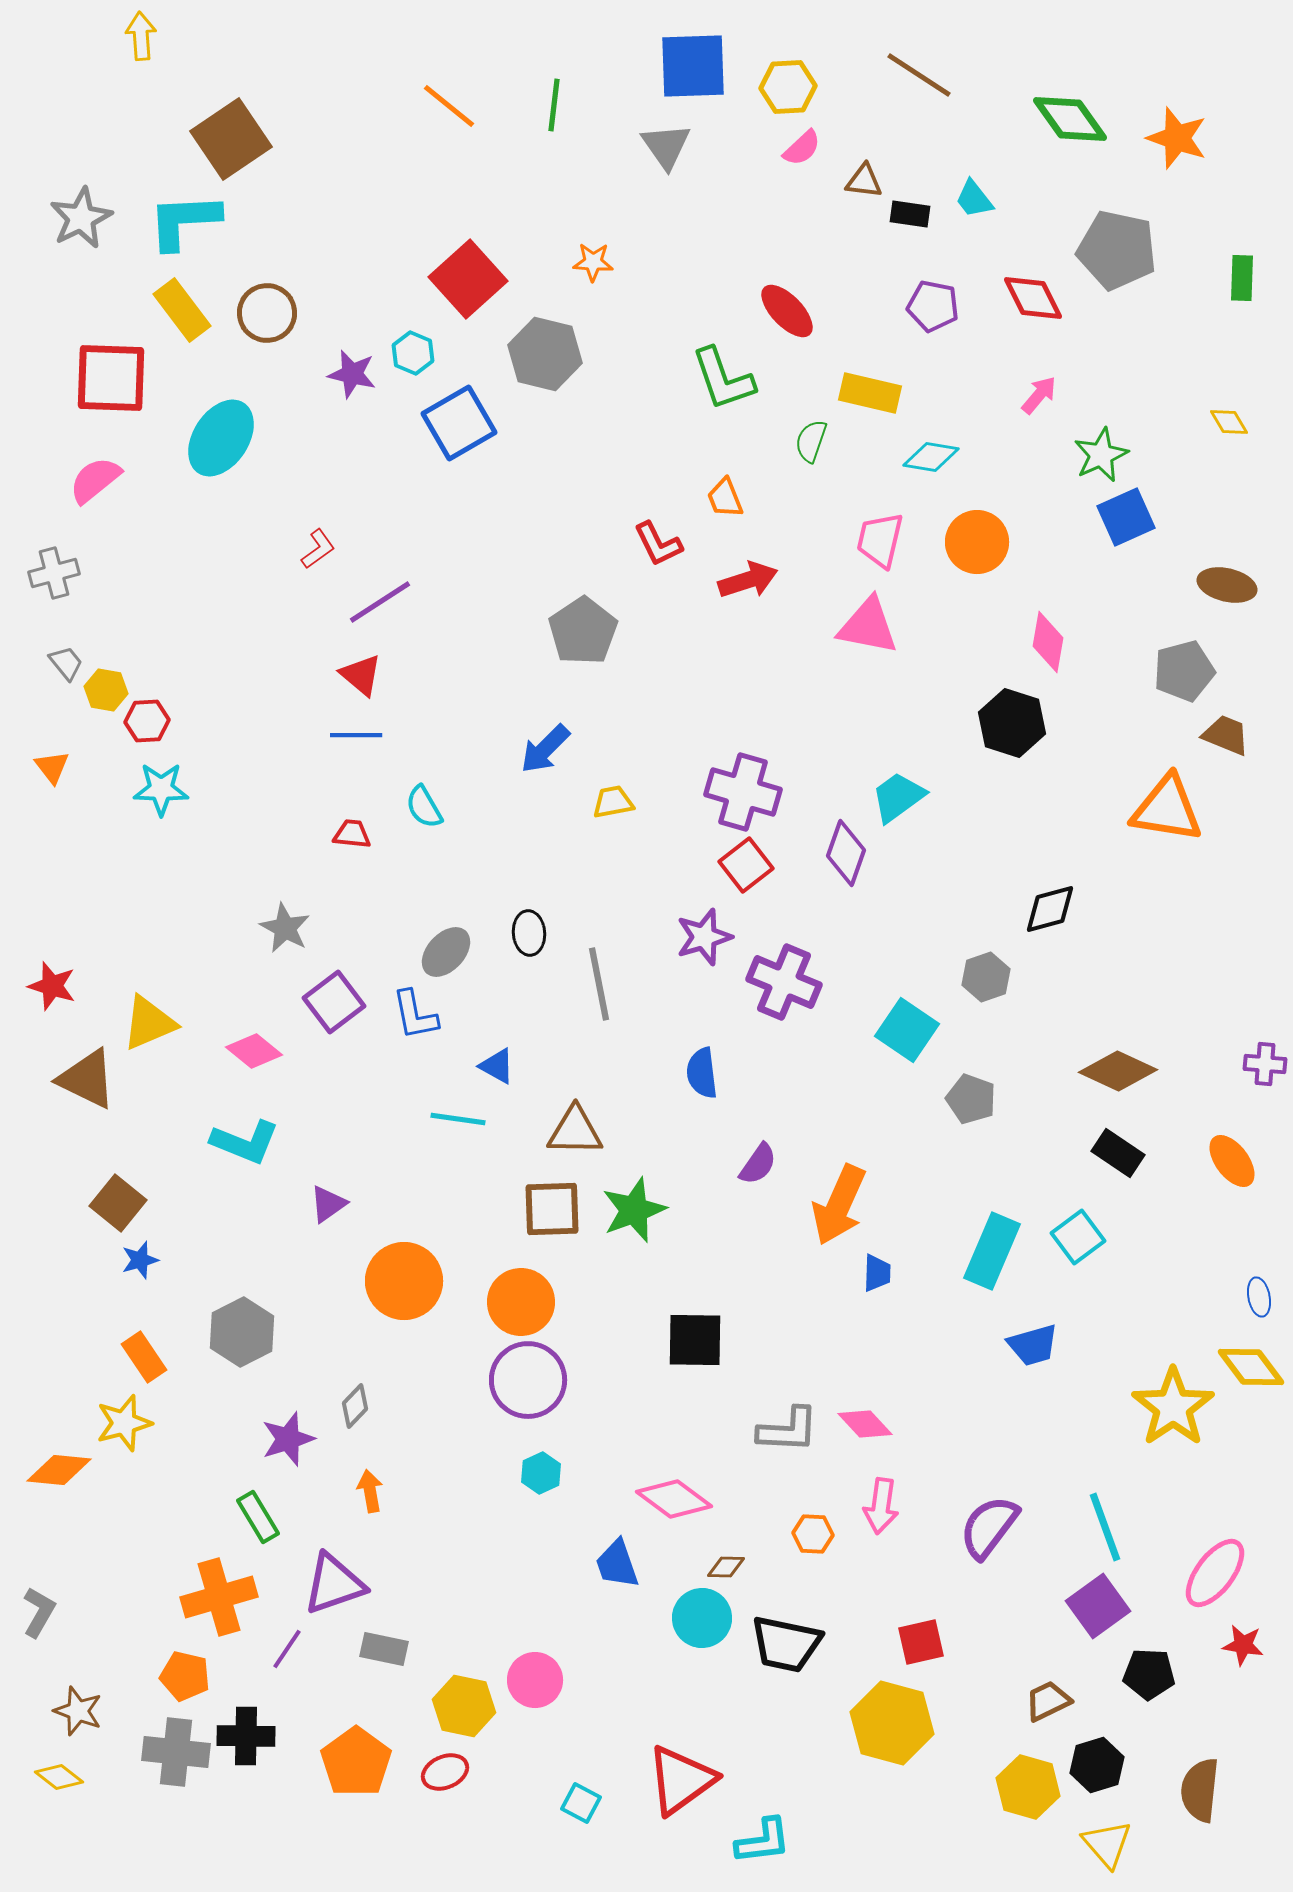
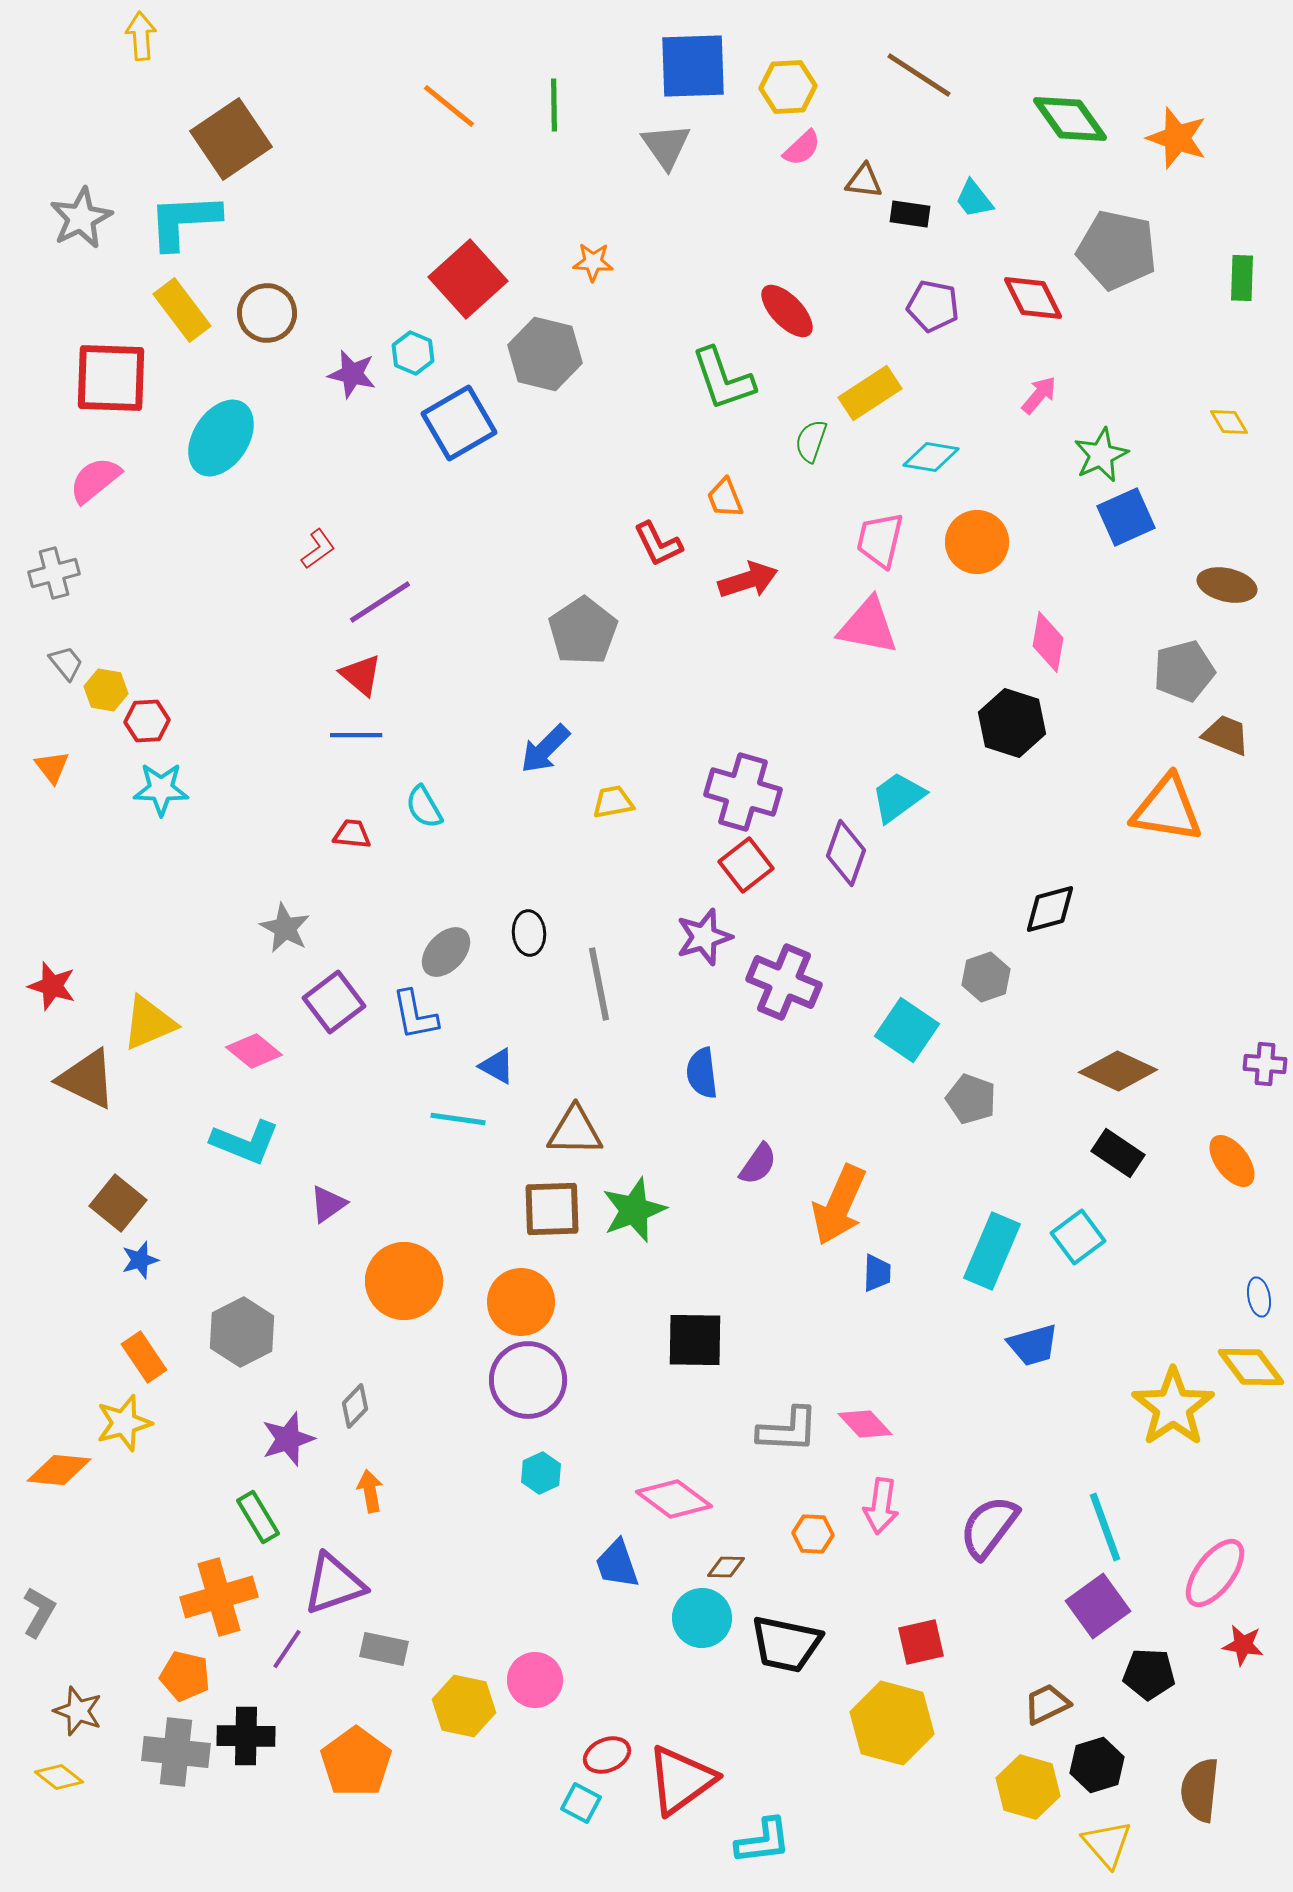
green line at (554, 105): rotated 8 degrees counterclockwise
yellow rectangle at (870, 393): rotated 46 degrees counterclockwise
brown trapezoid at (1048, 1701): moved 1 px left, 3 px down
red ellipse at (445, 1772): moved 162 px right, 17 px up
